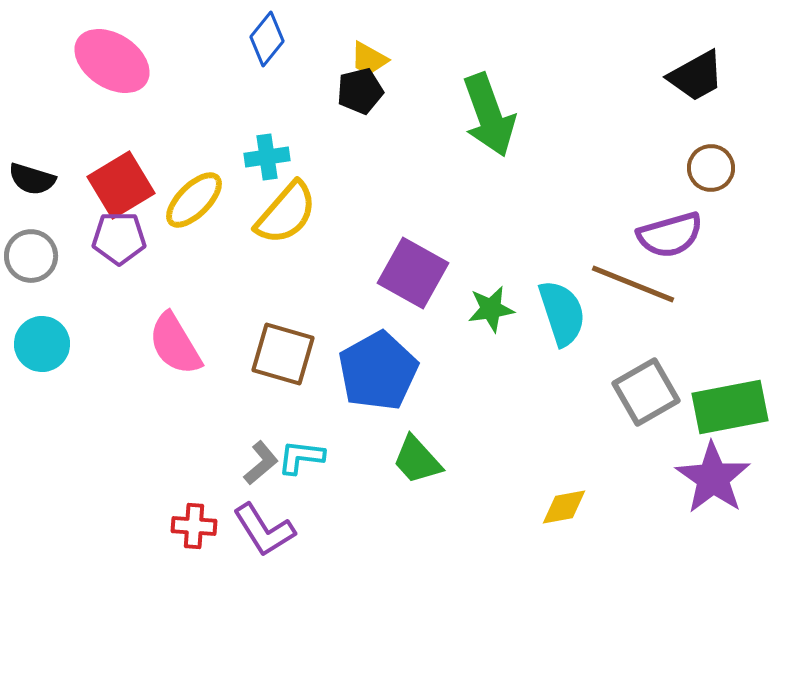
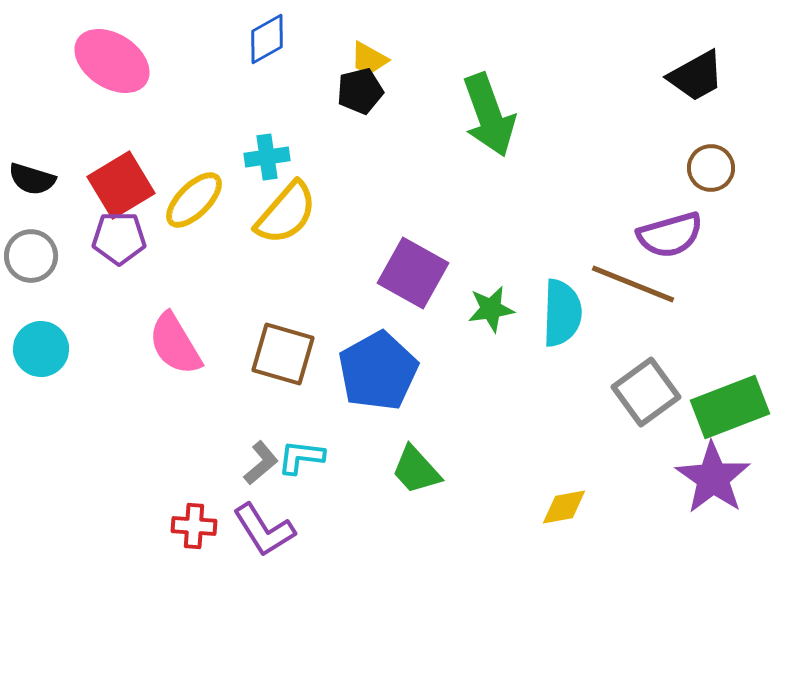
blue diamond: rotated 22 degrees clockwise
cyan semicircle: rotated 20 degrees clockwise
cyan circle: moved 1 px left, 5 px down
gray square: rotated 6 degrees counterclockwise
green rectangle: rotated 10 degrees counterclockwise
green trapezoid: moved 1 px left, 10 px down
